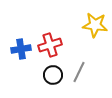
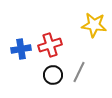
yellow star: moved 1 px left
